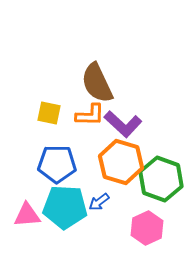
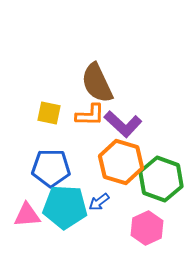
blue pentagon: moved 6 px left, 4 px down
